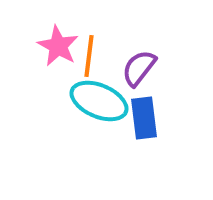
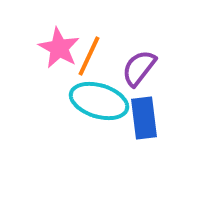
pink star: moved 1 px right, 2 px down
orange line: rotated 18 degrees clockwise
cyan ellipse: rotated 6 degrees counterclockwise
